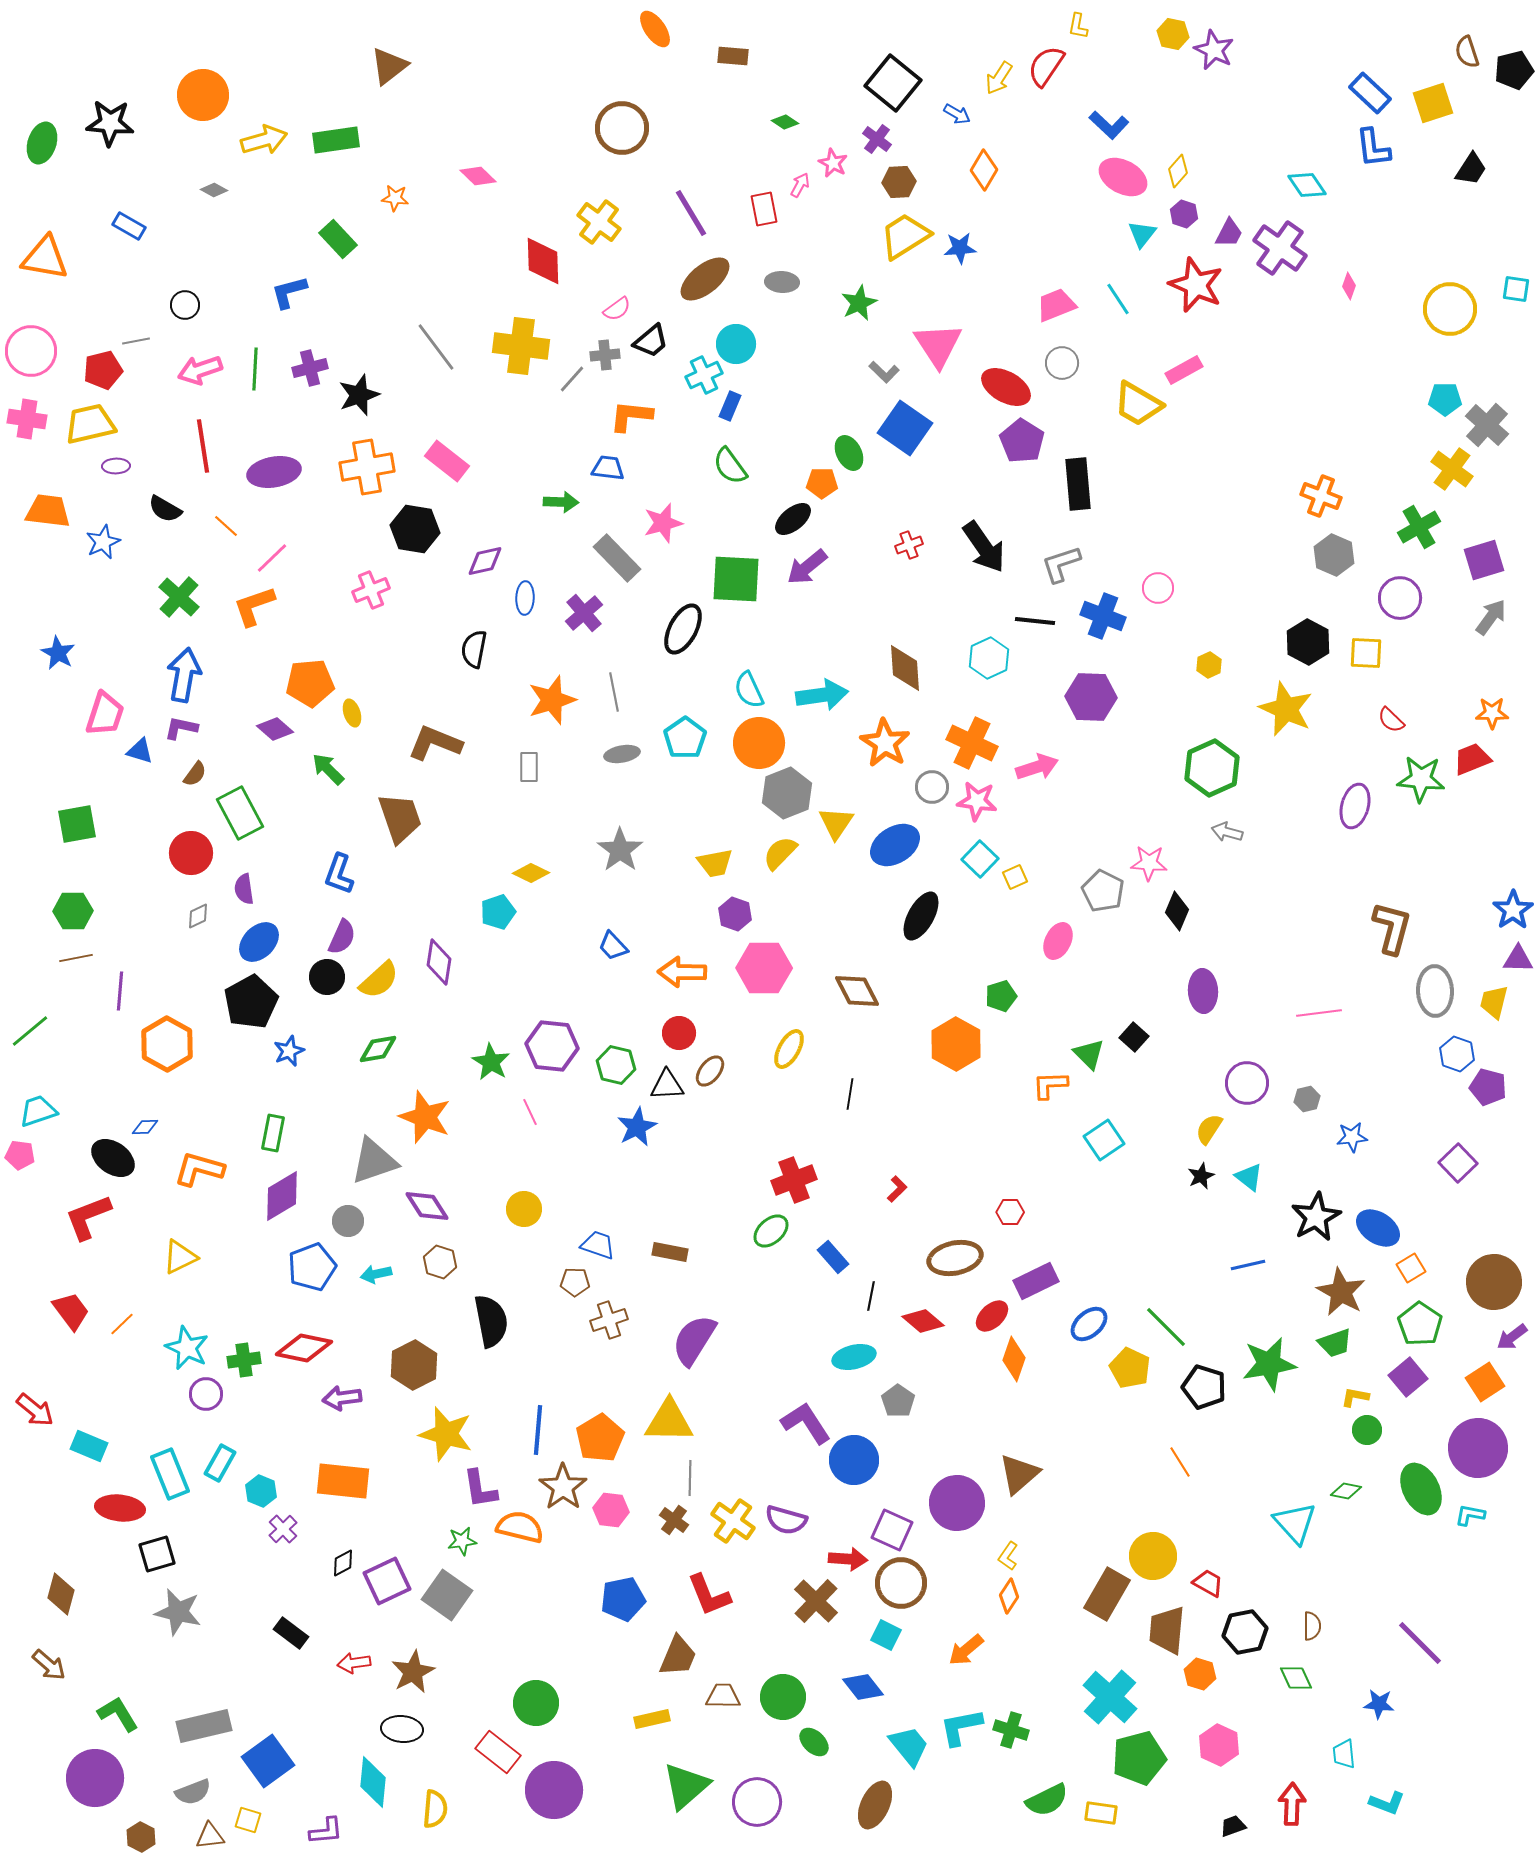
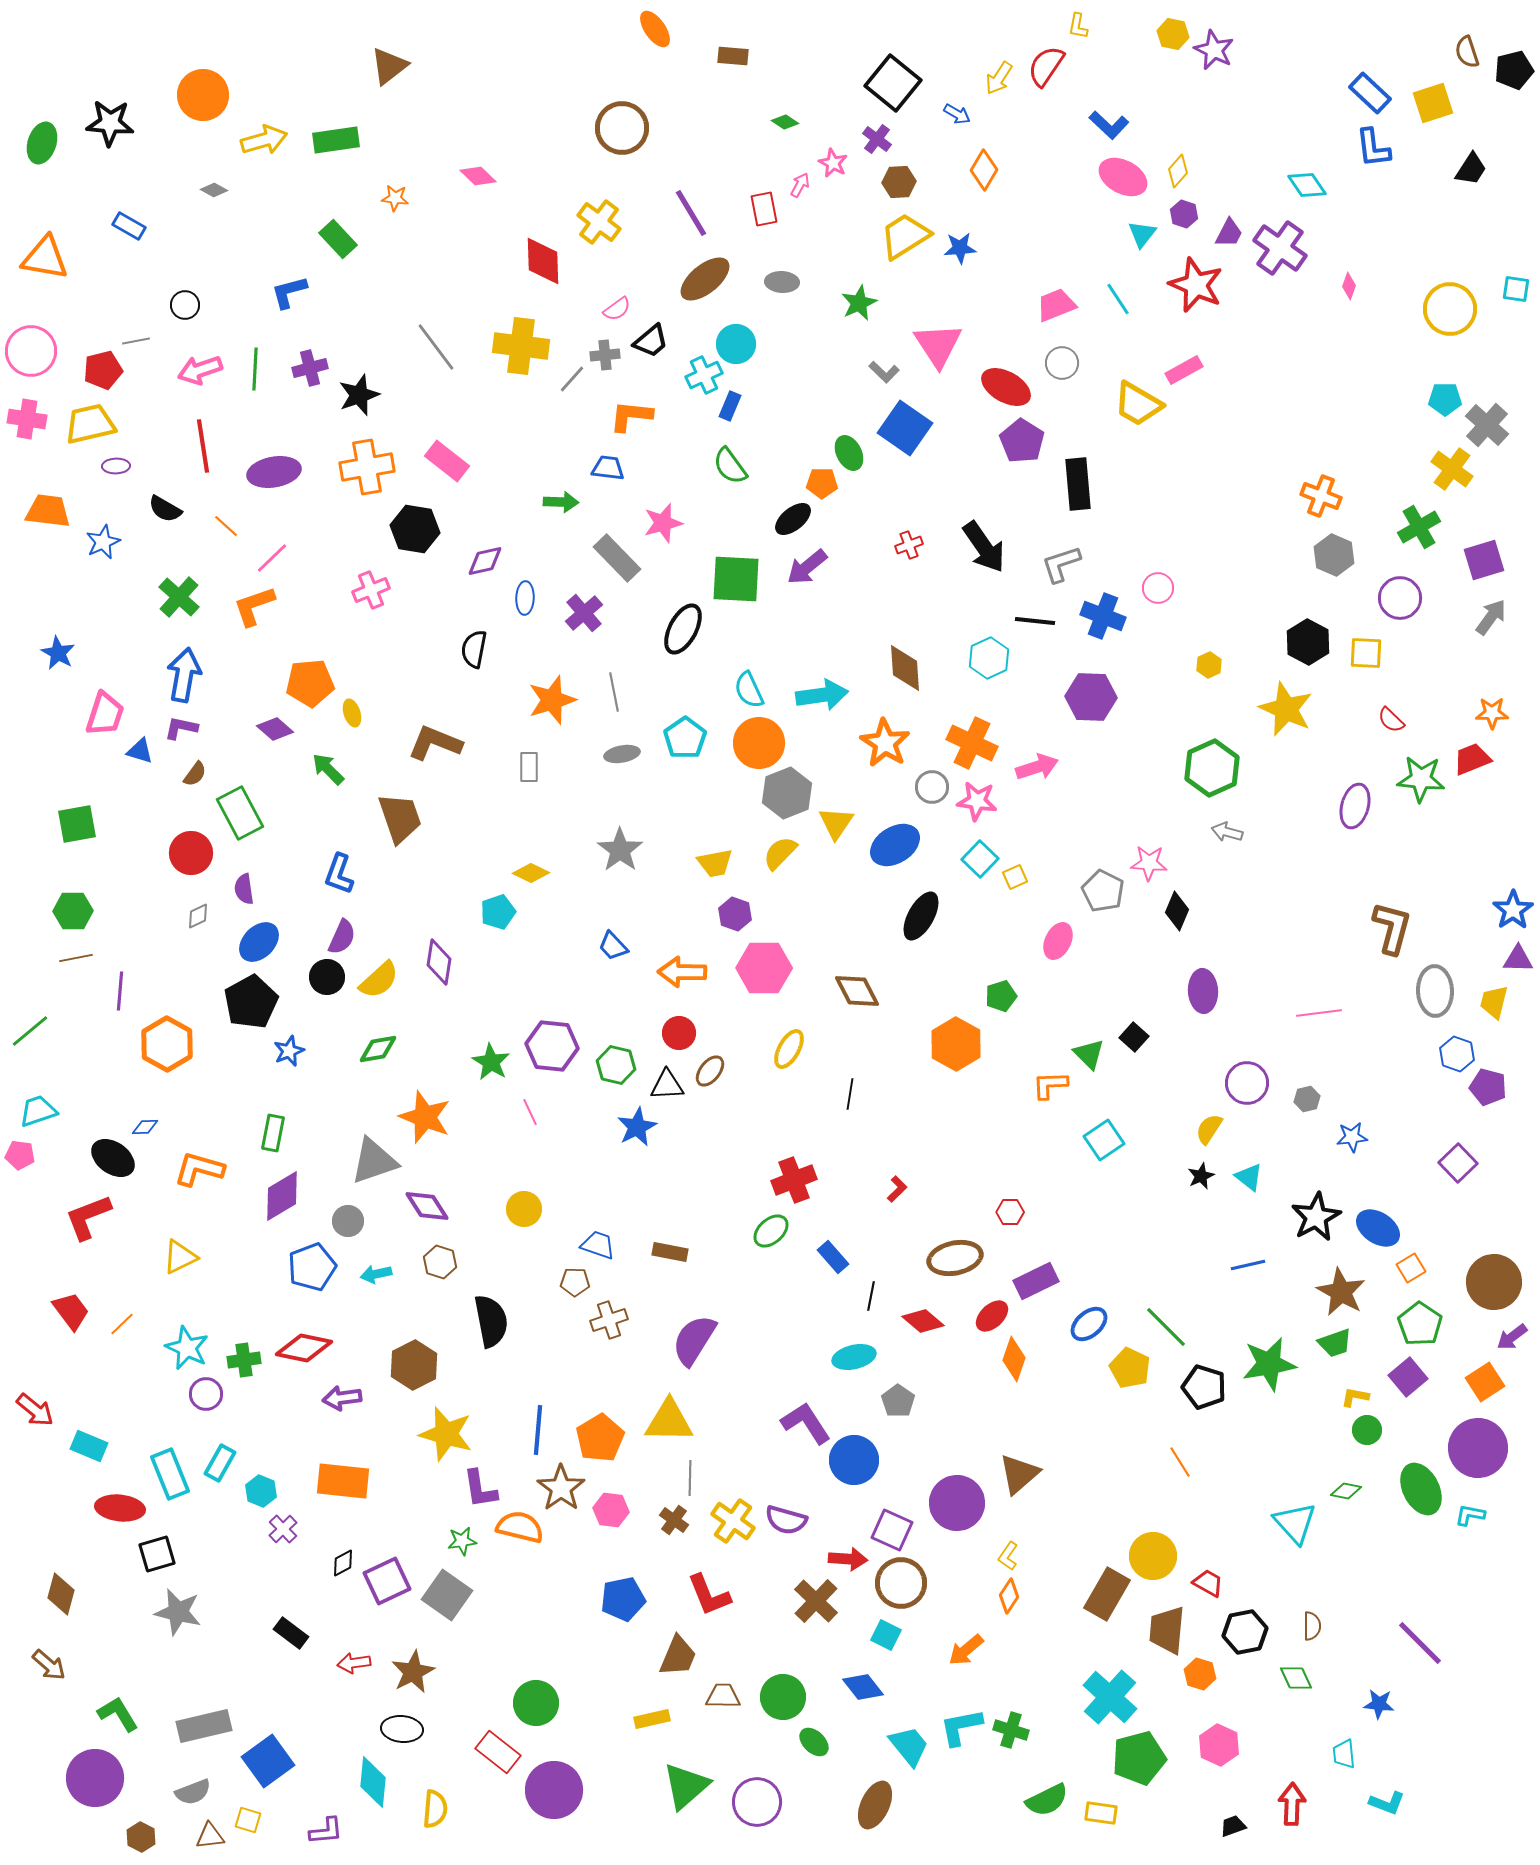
brown star at (563, 1487): moved 2 px left, 1 px down
